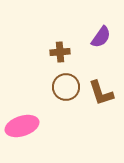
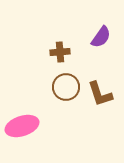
brown L-shape: moved 1 px left, 1 px down
